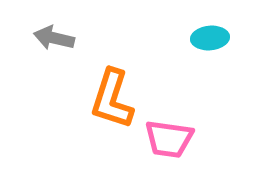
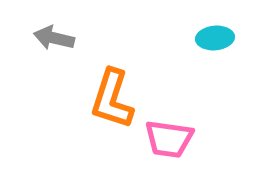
cyan ellipse: moved 5 px right
